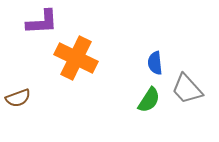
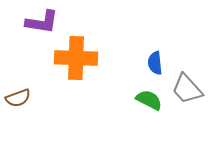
purple L-shape: rotated 12 degrees clockwise
orange cross: rotated 24 degrees counterclockwise
green semicircle: rotated 96 degrees counterclockwise
